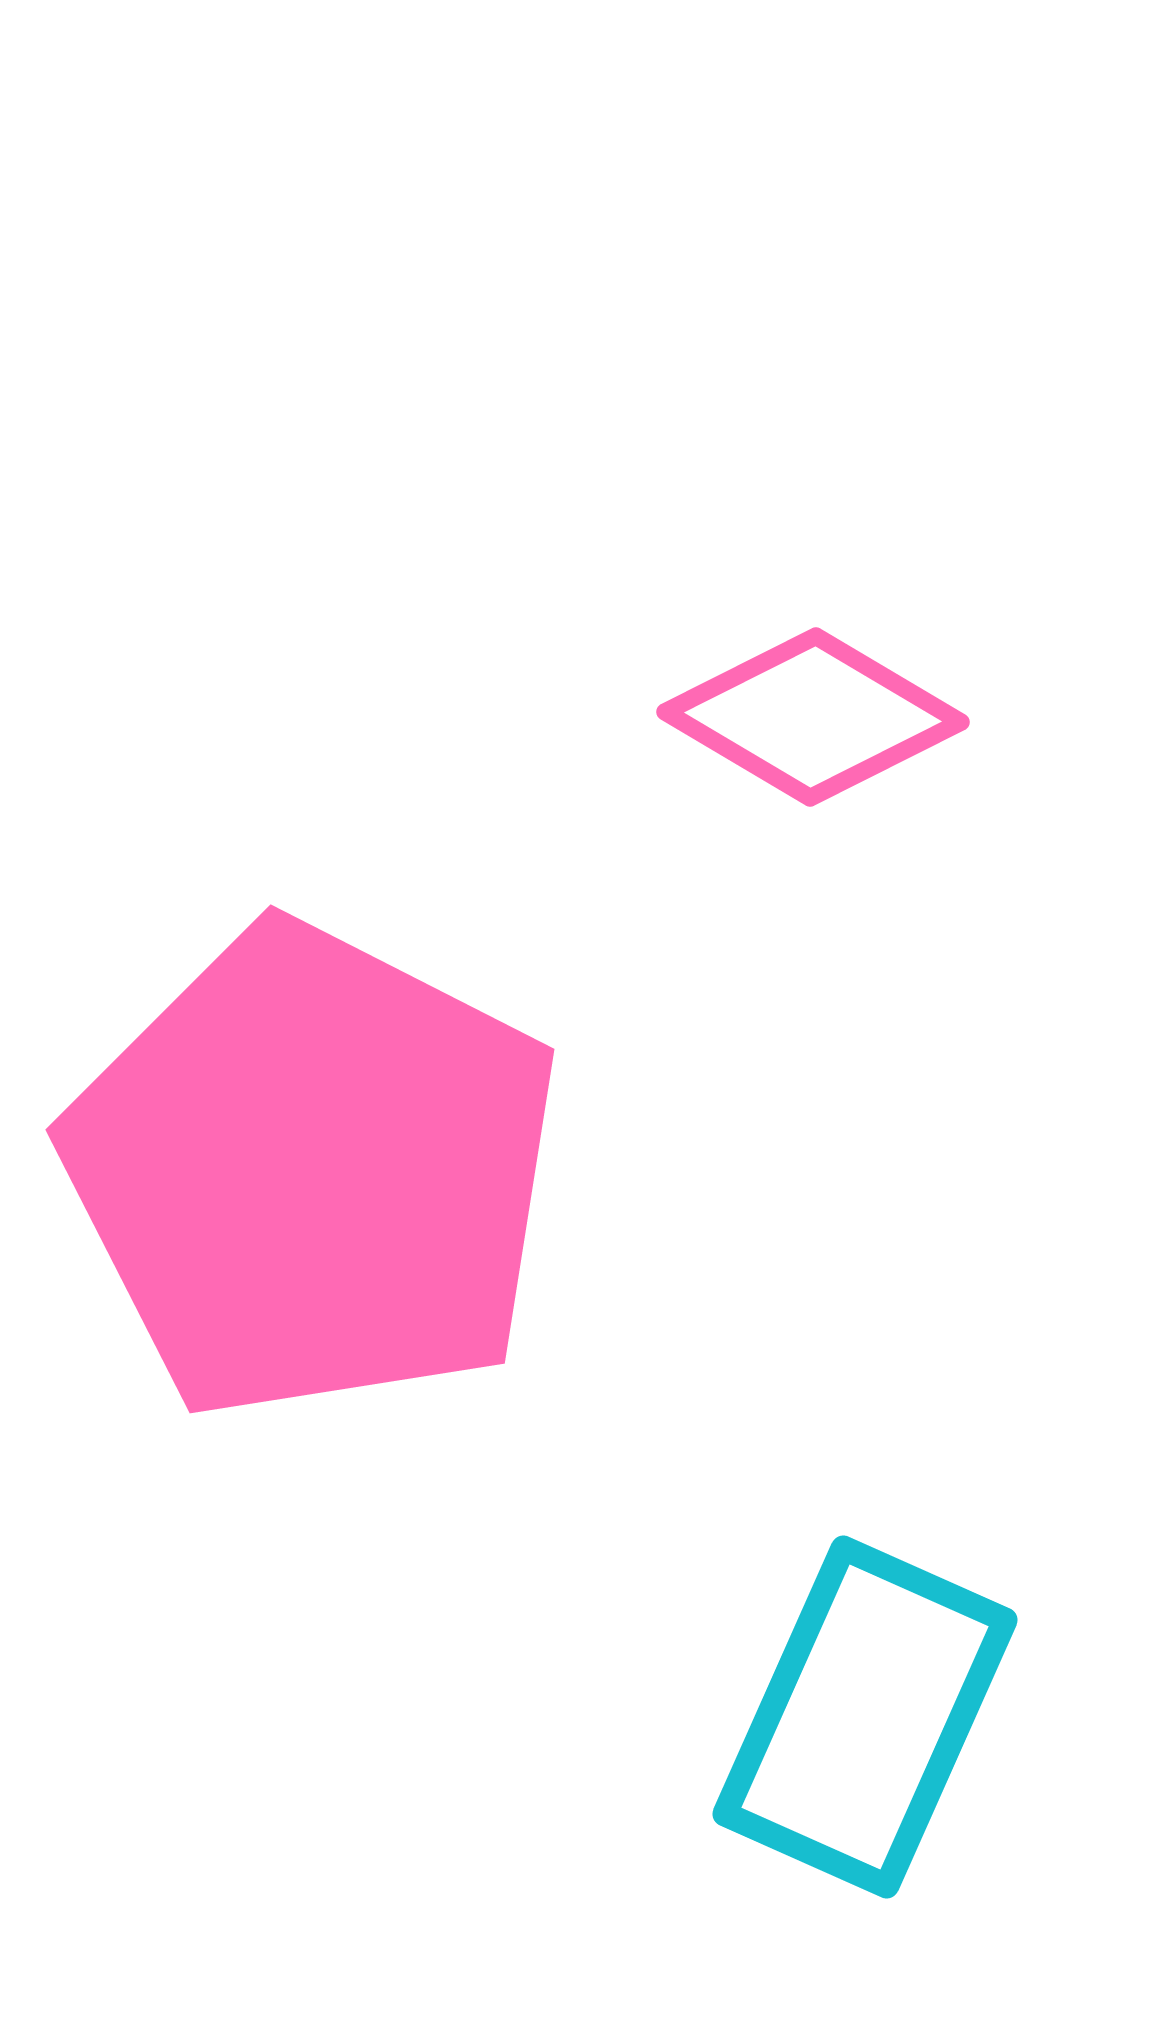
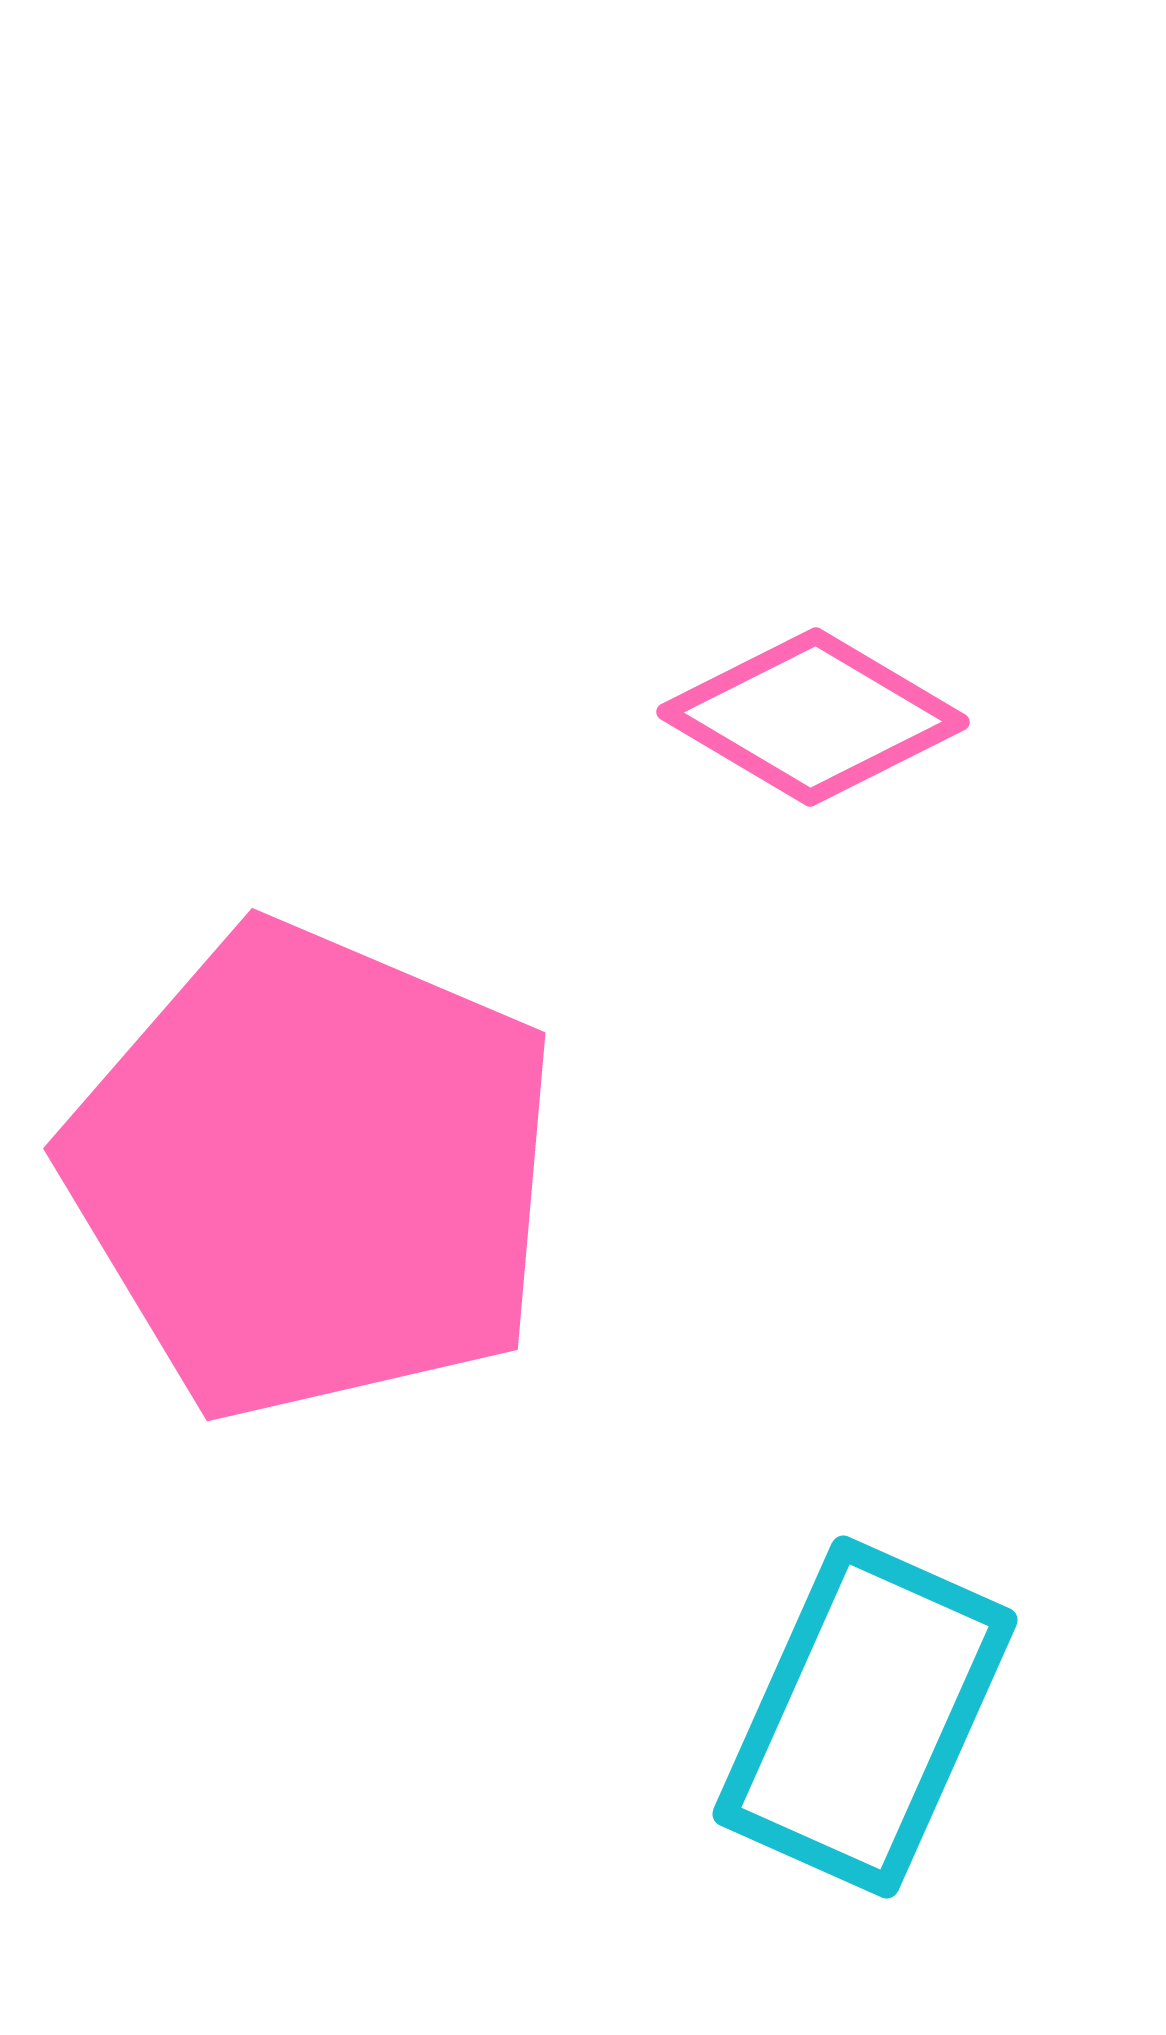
pink pentagon: rotated 4 degrees counterclockwise
